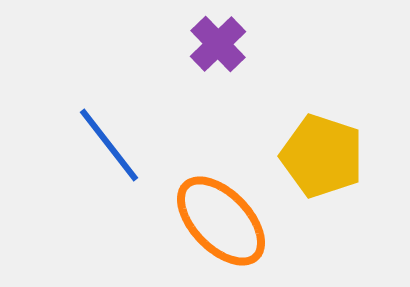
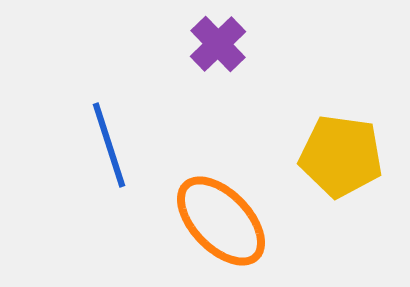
blue line: rotated 20 degrees clockwise
yellow pentagon: moved 19 px right; rotated 10 degrees counterclockwise
